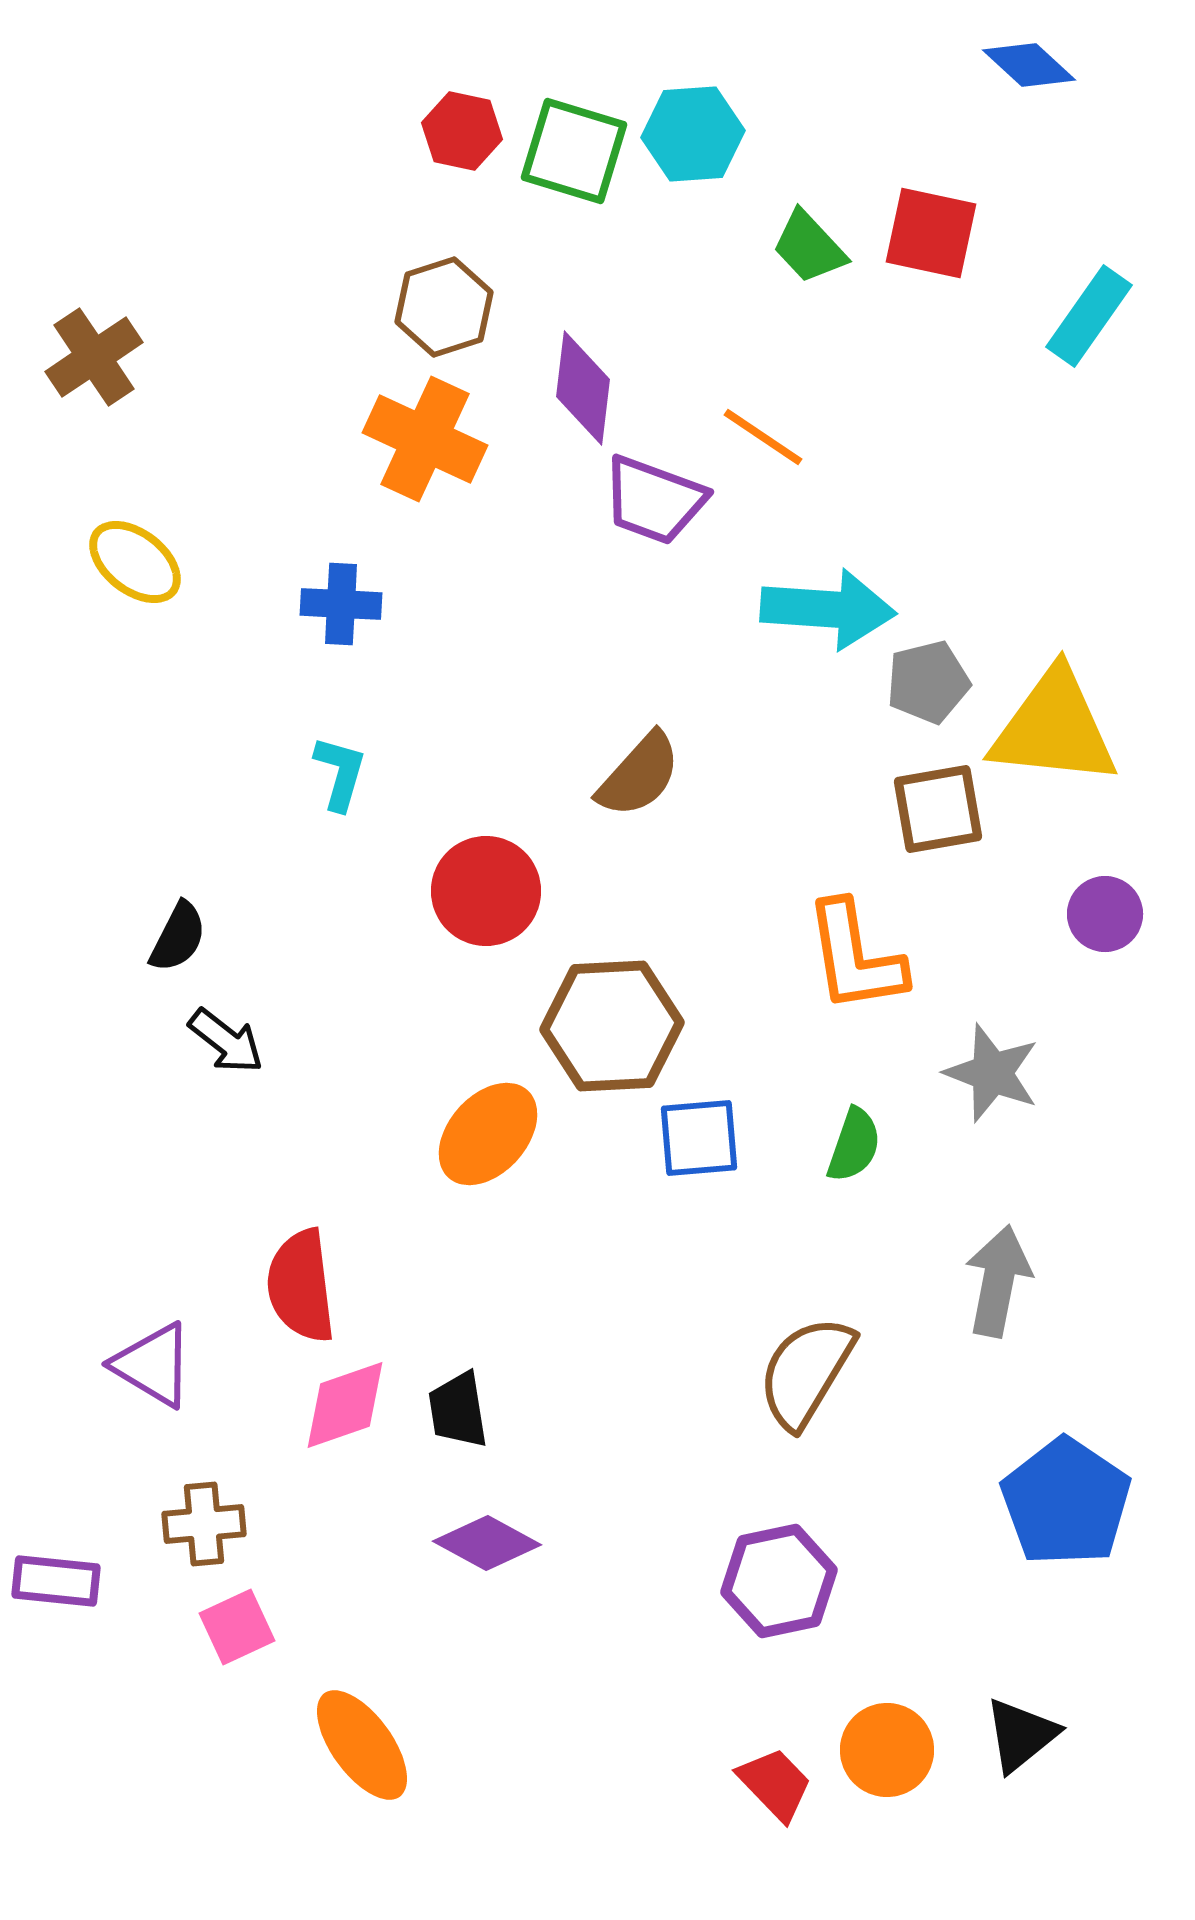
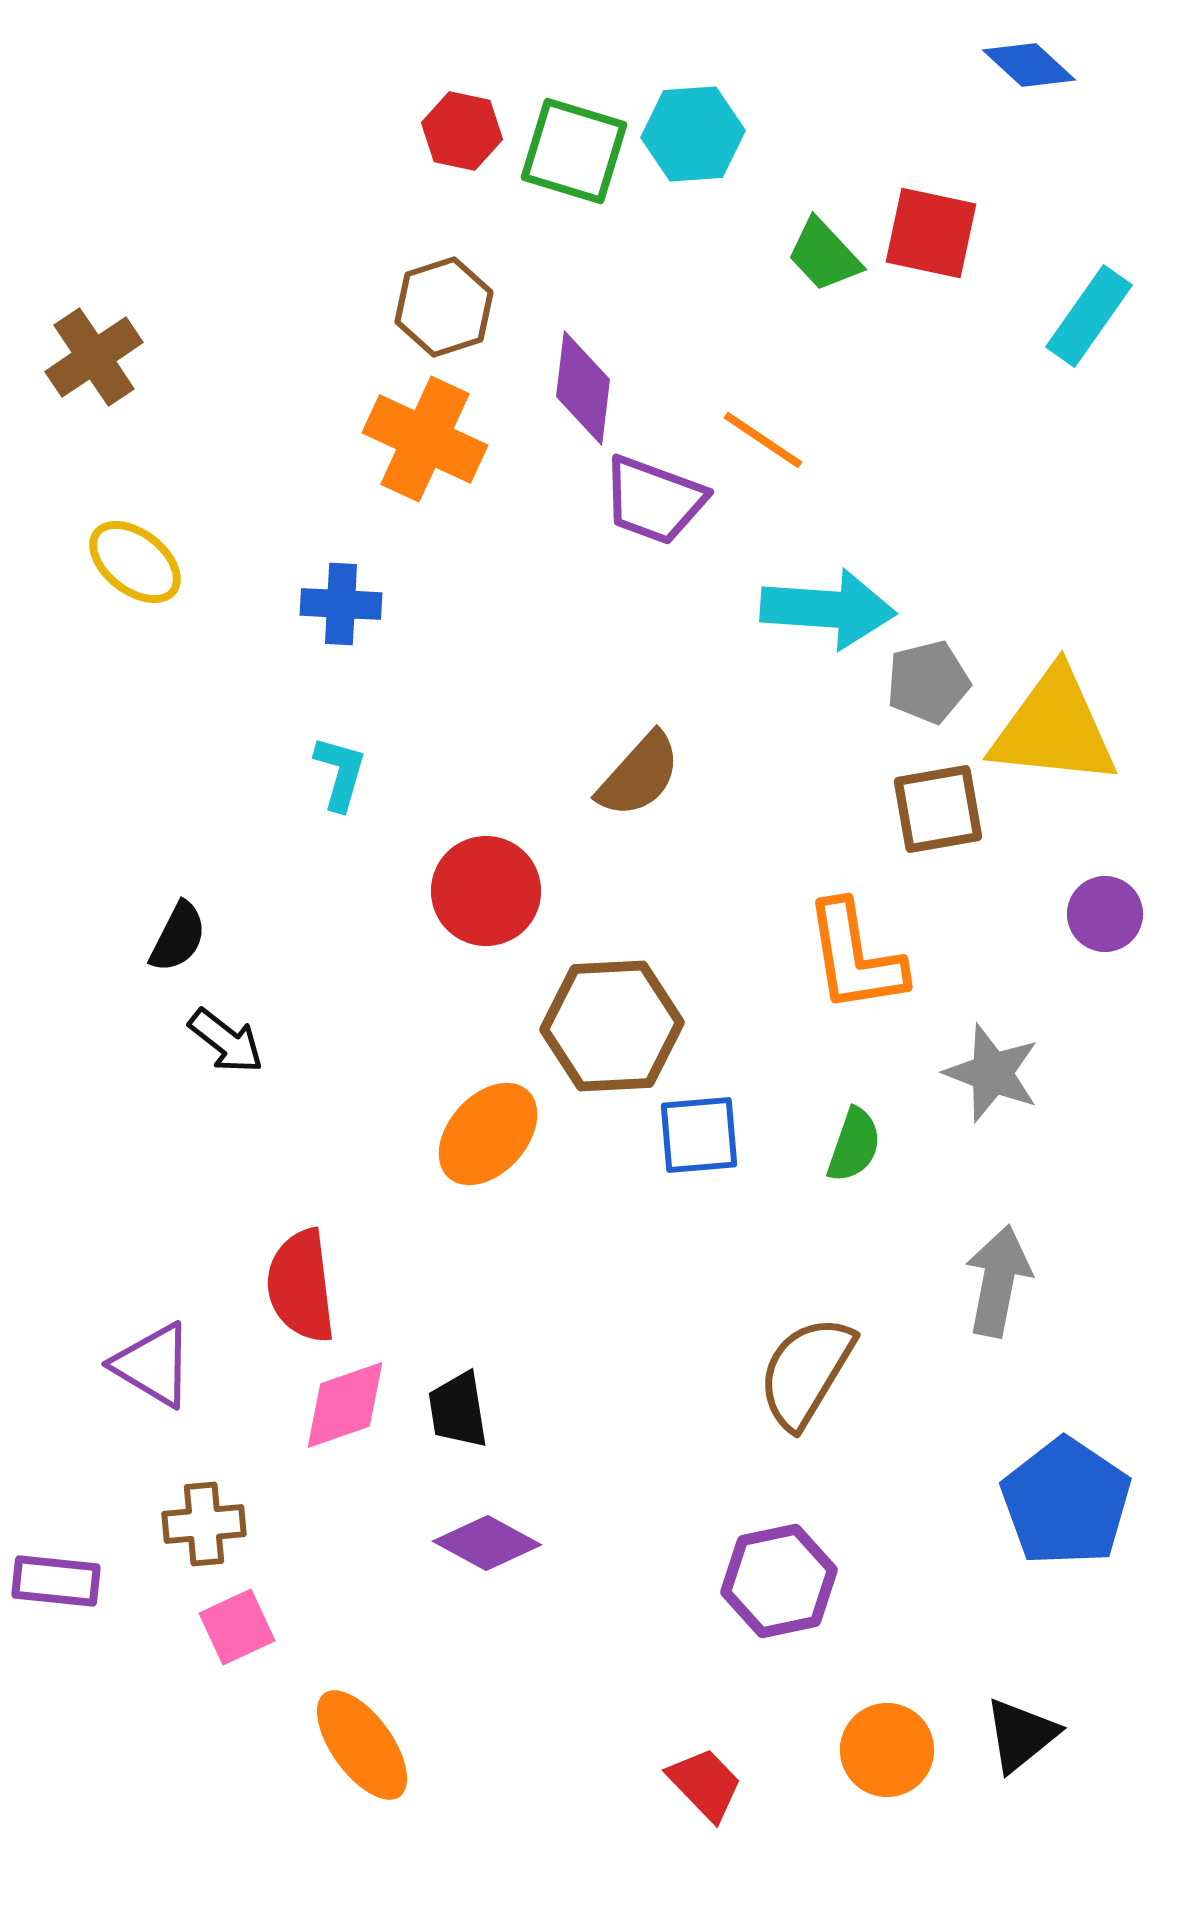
green trapezoid at (809, 247): moved 15 px right, 8 px down
orange line at (763, 437): moved 3 px down
blue square at (699, 1138): moved 3 px up
red trapezoid at (775, 1784): moved 70 px left
